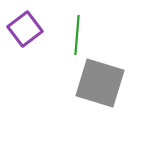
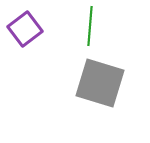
green line: moved 13 px right, 9 px up
